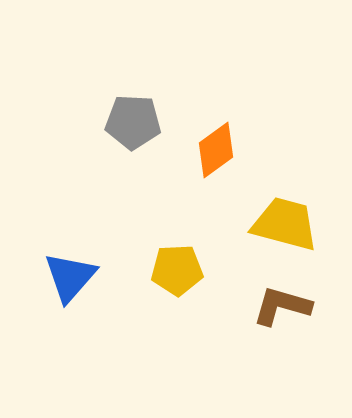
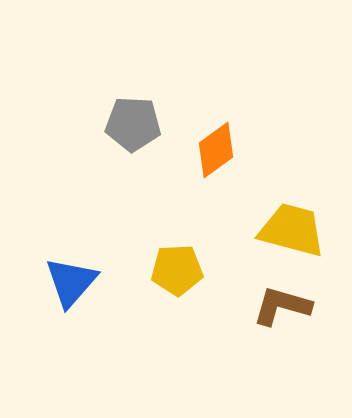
gray pentagon: moved 2 px down
yellow trapezoid: moved 7 px right, 6 px down
blue triangle: moved 1 px right, 5 px down
